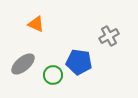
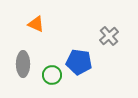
gray cross: rotated 12 degrees counterclockwise
gray ellipse: rotated 50 degrees counterclockwise
green circle: moved 1 px left
